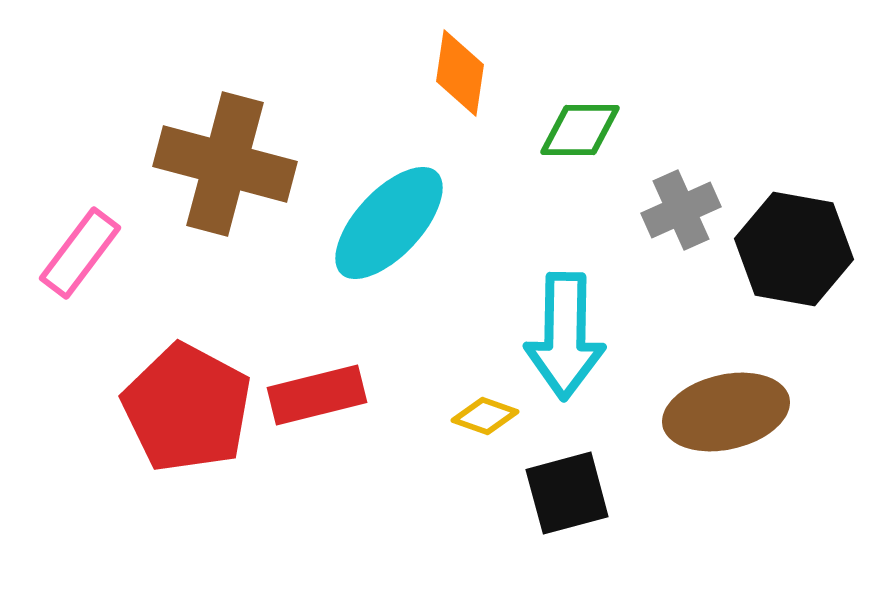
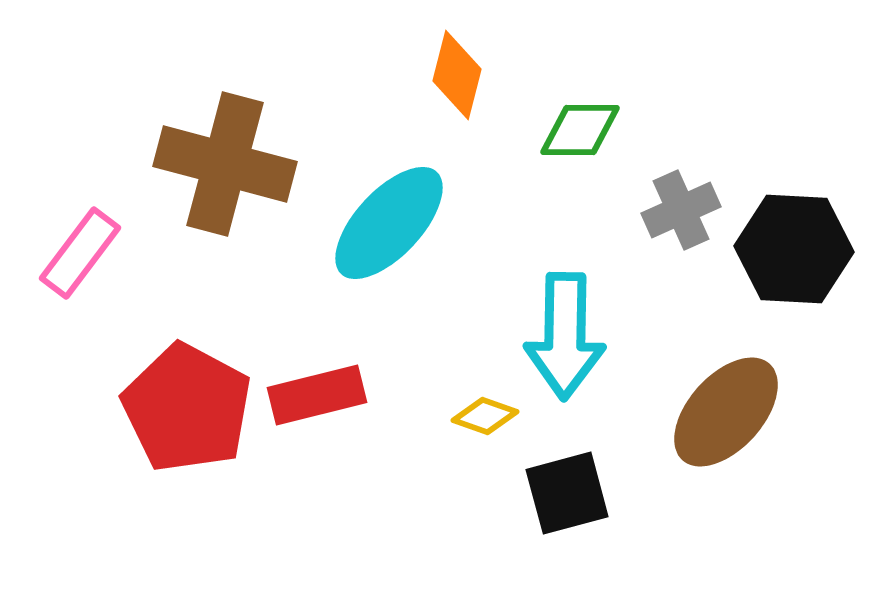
orange diamond: moved 3 px left, 2 px down; rotated 6 degrees clockwise
black hexagon: rotated 7 degrees counterclockwise
brown ellipse: rotated 35 degrees counterclockwise
